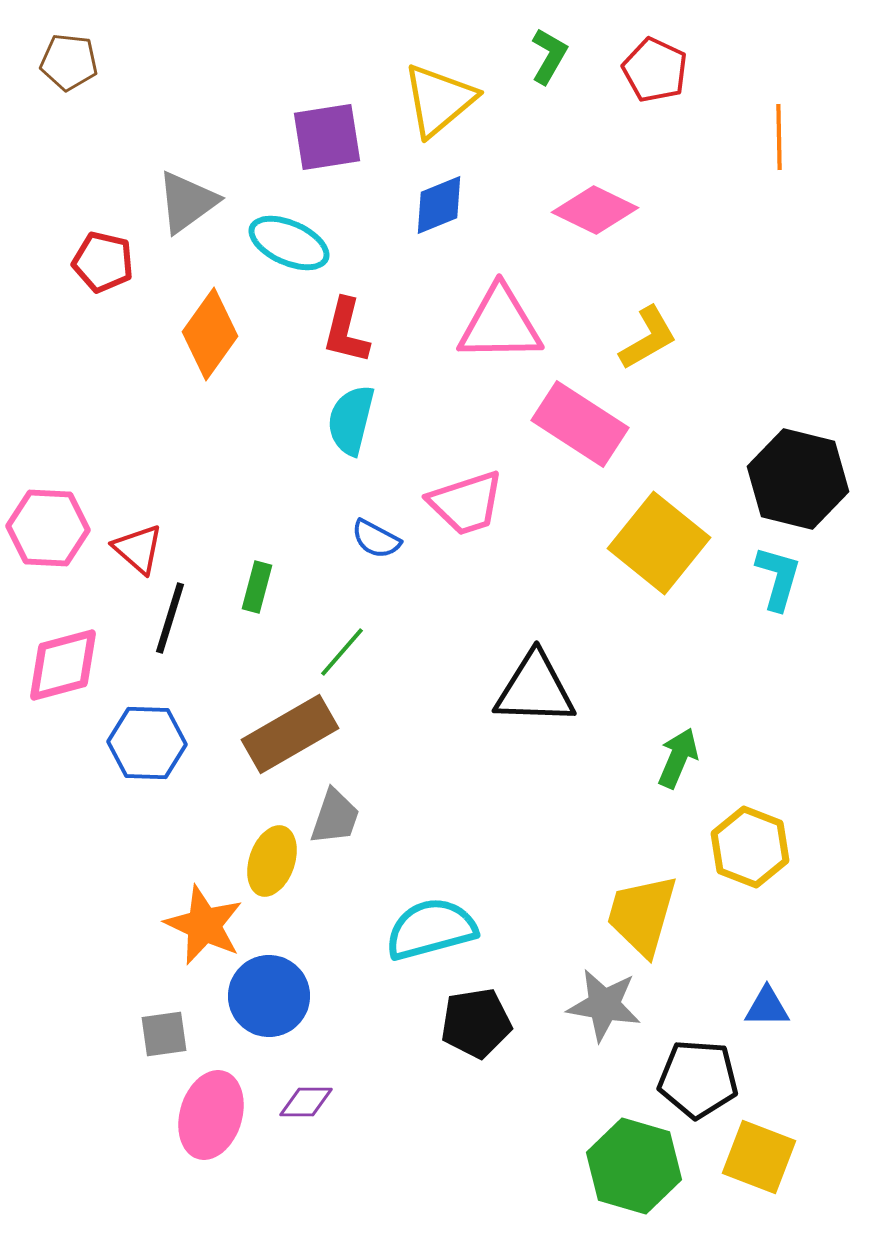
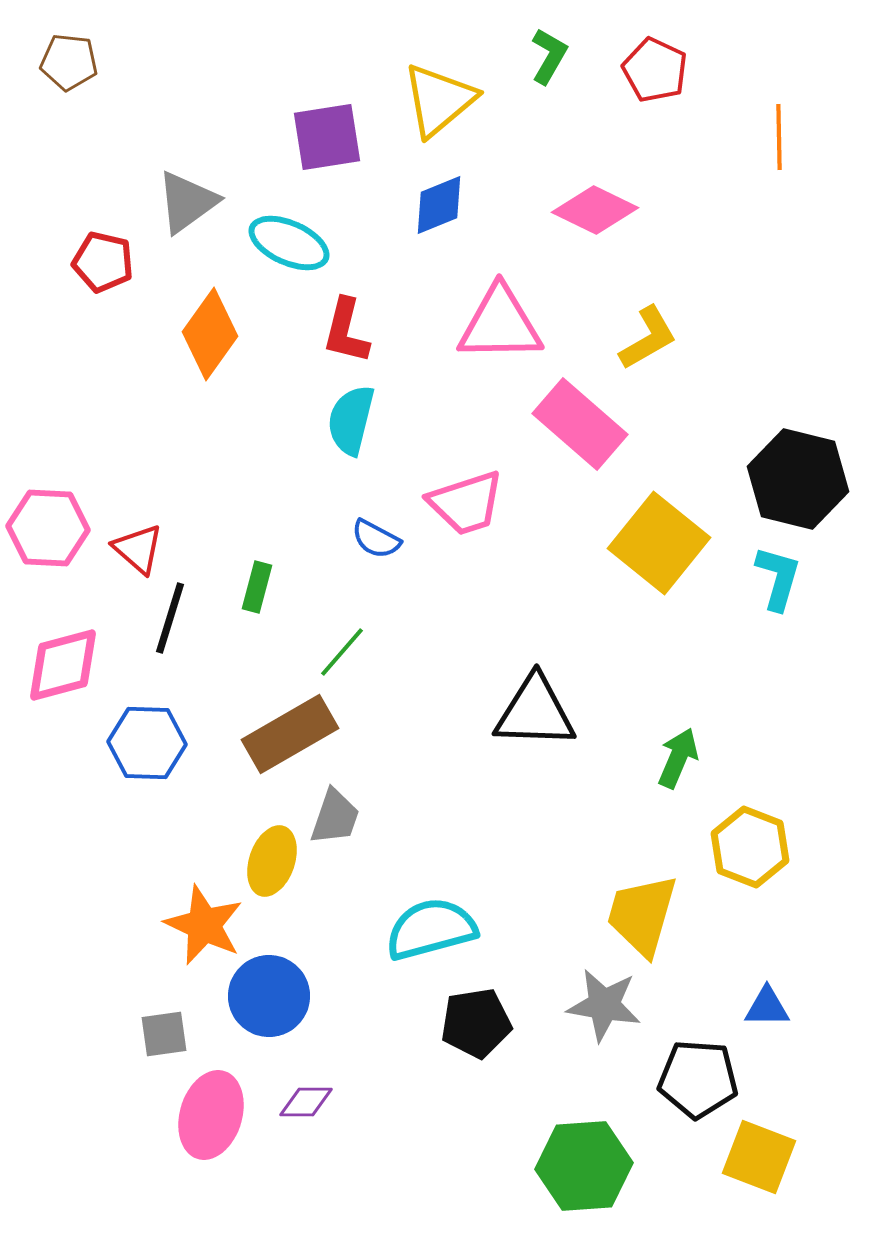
pink rectangle at (580, 424): rotated 8 degrees clockwise
black triangle at (535, 689): moved 23 px down
green hexagon at (634, 1166): moved 50 px left; rotated 20 degrees counterclockwise
